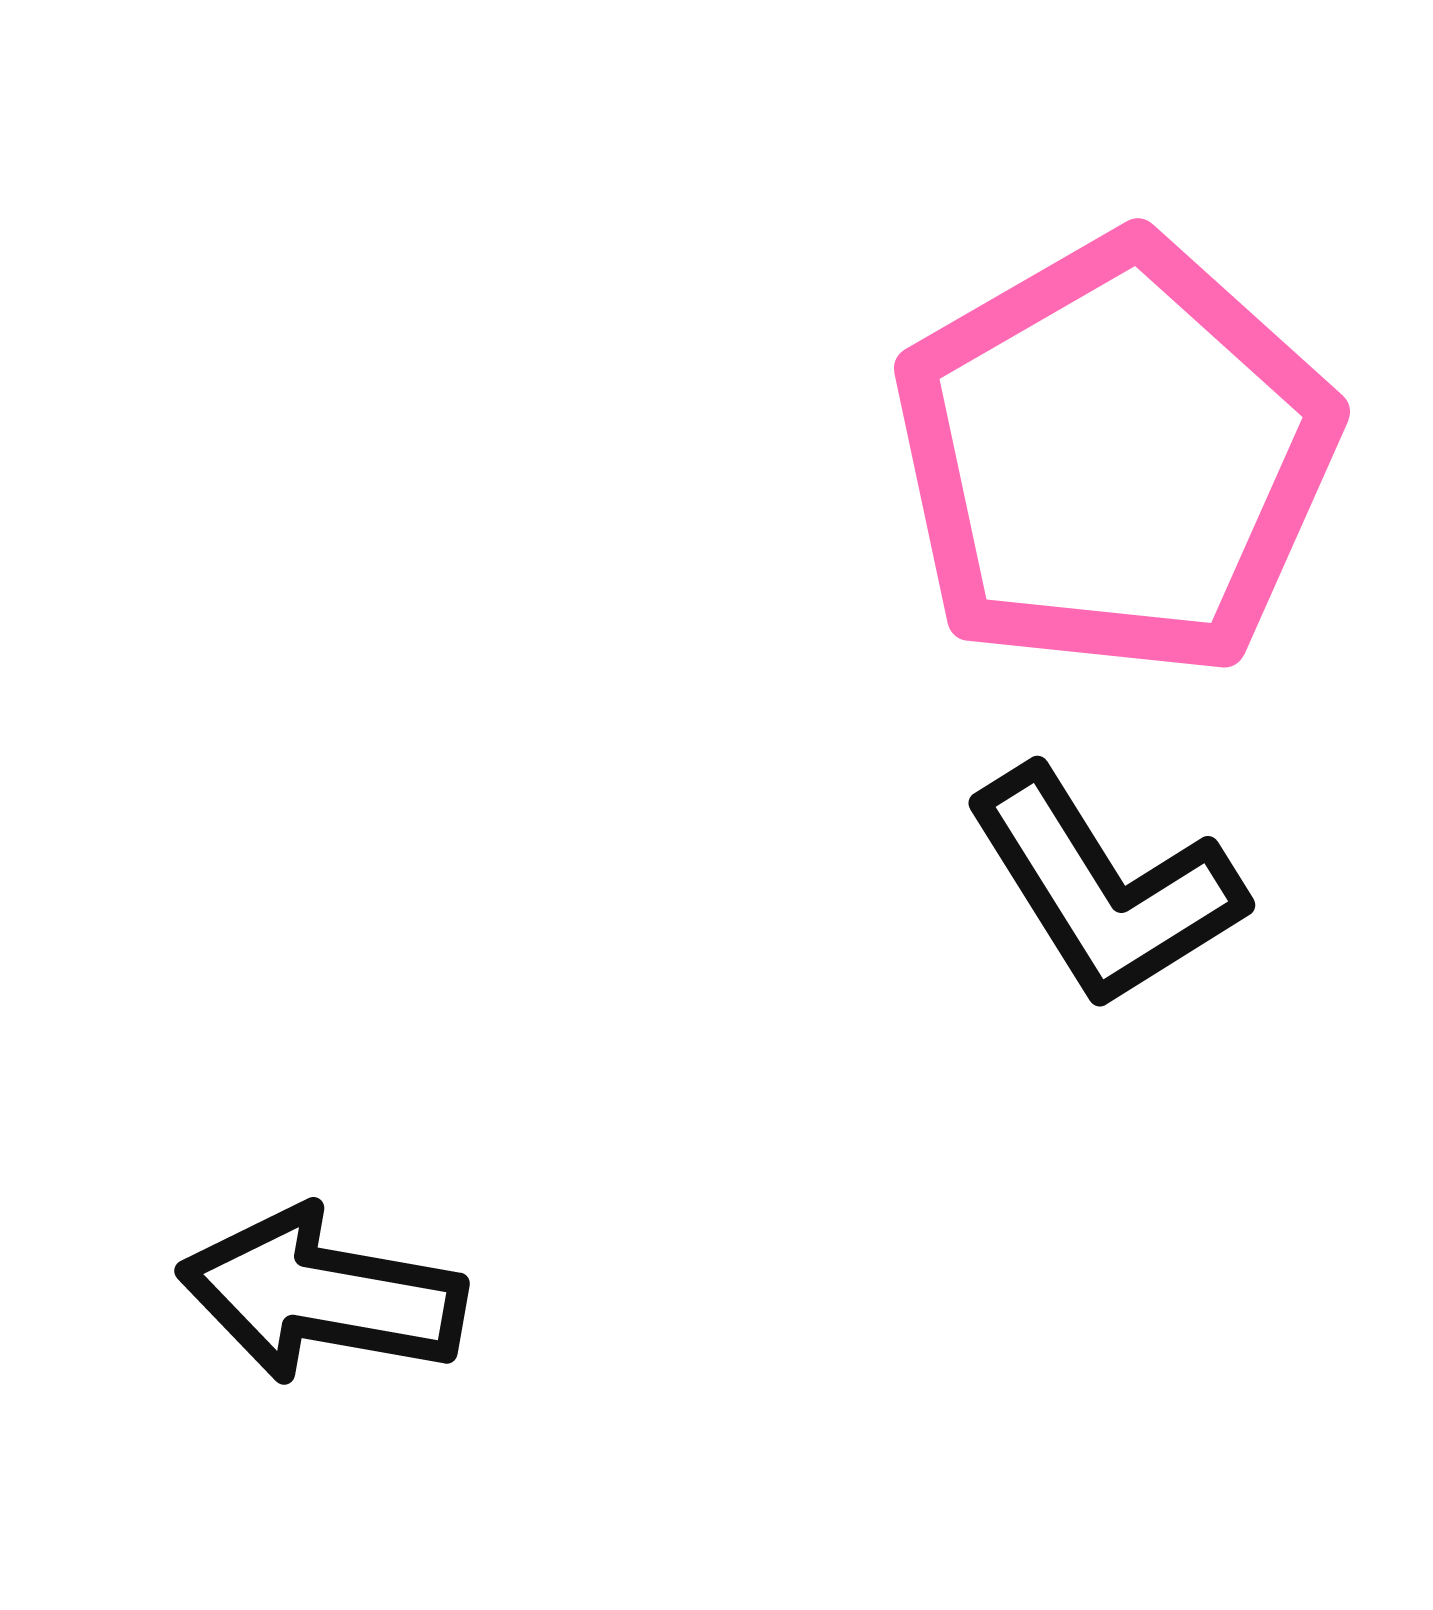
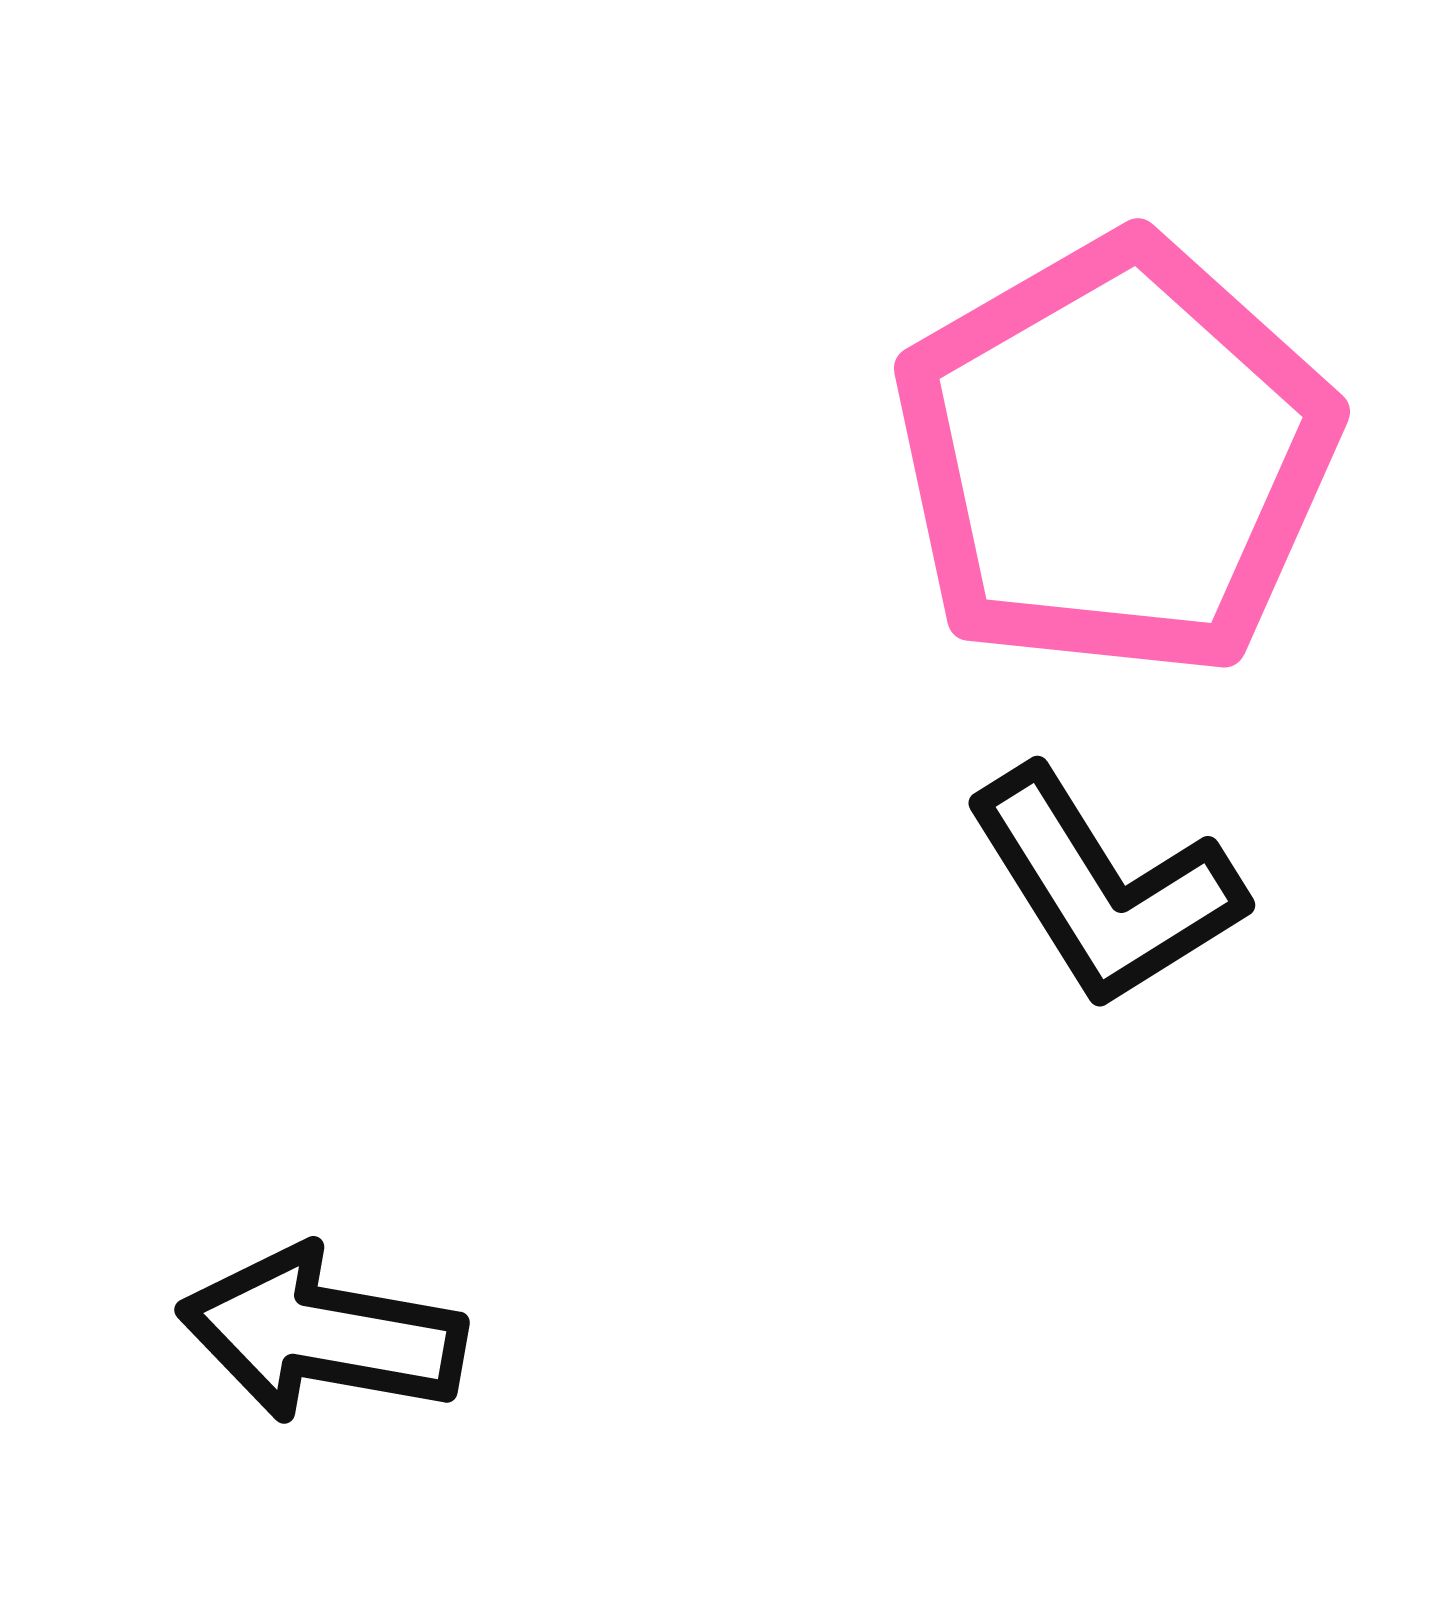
black arrow: moved 39 px down
